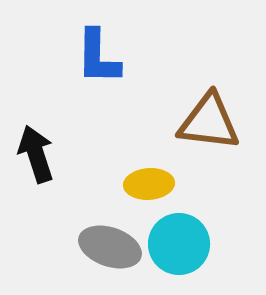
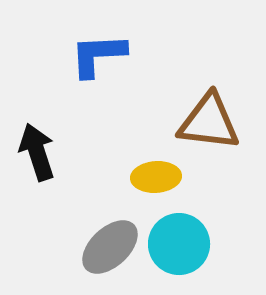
blue L-shape: moved 2 px up; rotated 86 degrees clockwise
black arrow: moved 1 px right, 2 px up
yellow ellipse: moved 7 px right, 7 px up
gray ellipse: rotated 62 degrees counterclockwise
